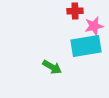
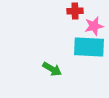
cyan rectangle: moved 3 px right, 1 px down; rotated 12 degrees clockwise
green arrow: moved 2 px down
